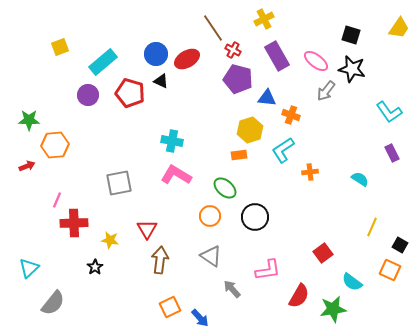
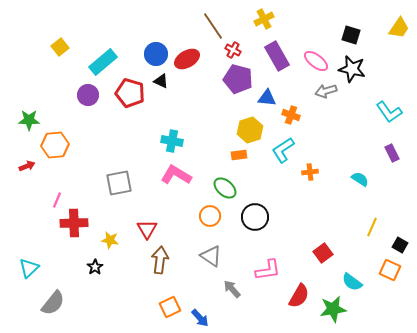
brown line at (213, 28): moved 2 px up
yellow square at (60, 47): rotated 18 degrees counterclockwise
gray arrow at (326, 91): rotated 35 degrees clockwise
